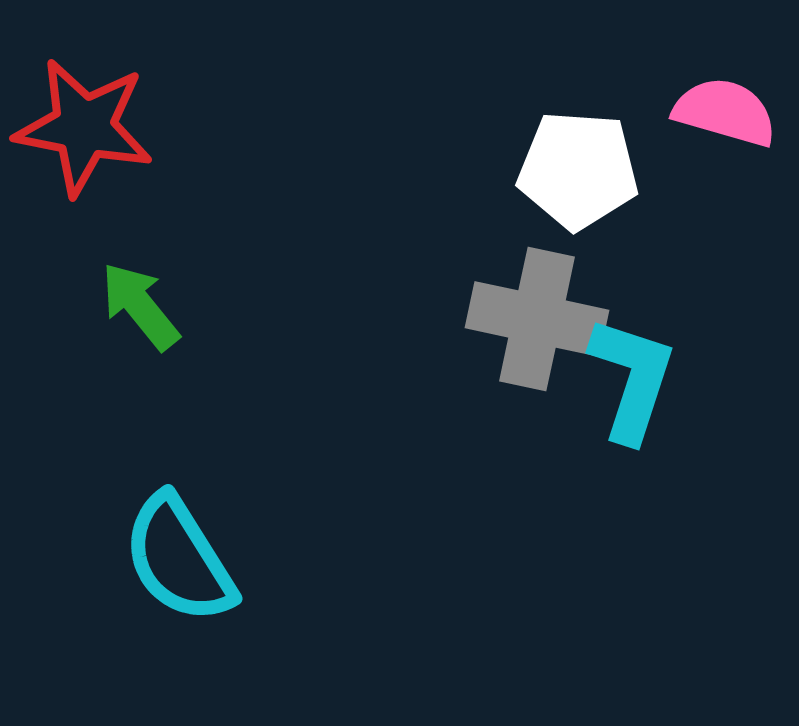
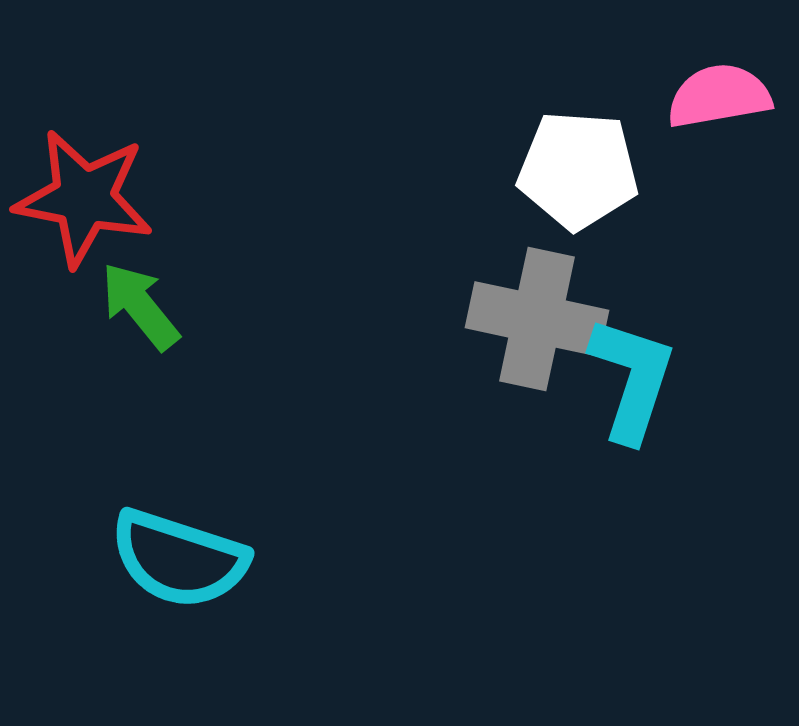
pink semicircle: moved 6 px left, 16 px up; rotated 26 degrees counterclockwise
red star: moved 71 px down
cyan semicircle: rotated 40 degrees counterclockwise
